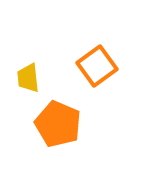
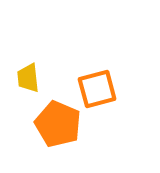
orange square: moved 23 px down; rotated 21 degrees clockwise
